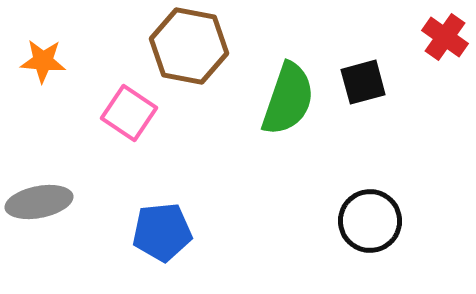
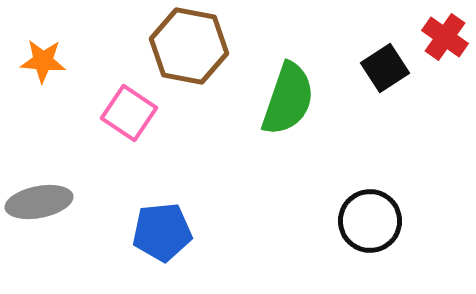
black square: moved 22 px right, 14 px up; rotated 18 degrees counterclockwise
